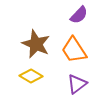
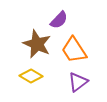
purple semicircle: moved 20 px left, 5 px down
brown star: moved 1 px right
purple triangle: moved 1 px right, 2 px up
